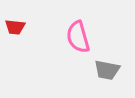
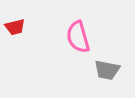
red trapezoid: rotated 20 degrees counterclockwise
